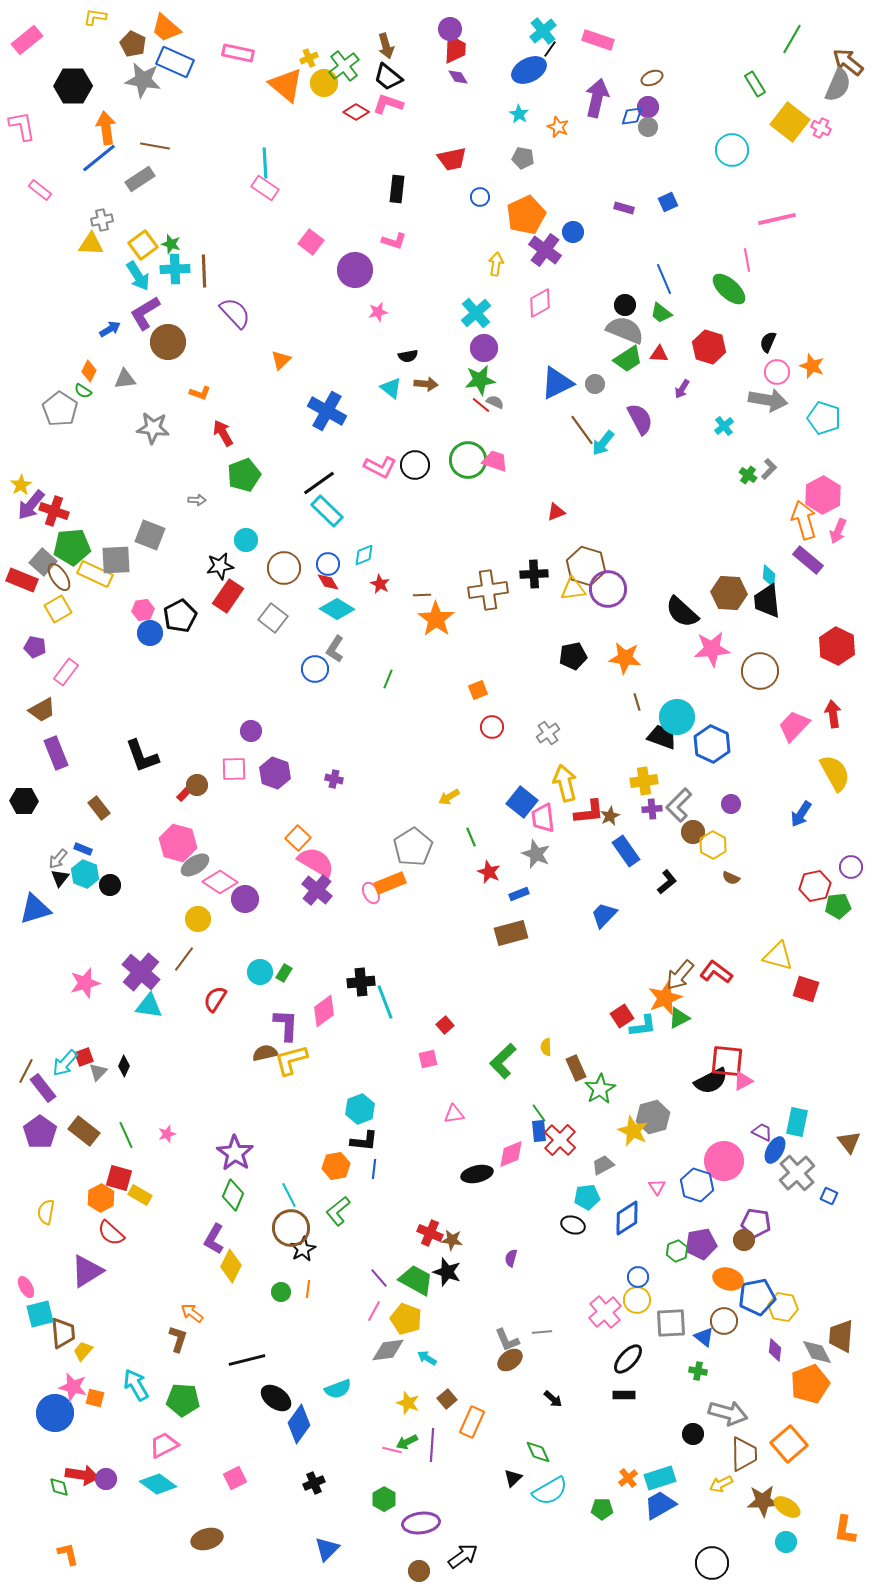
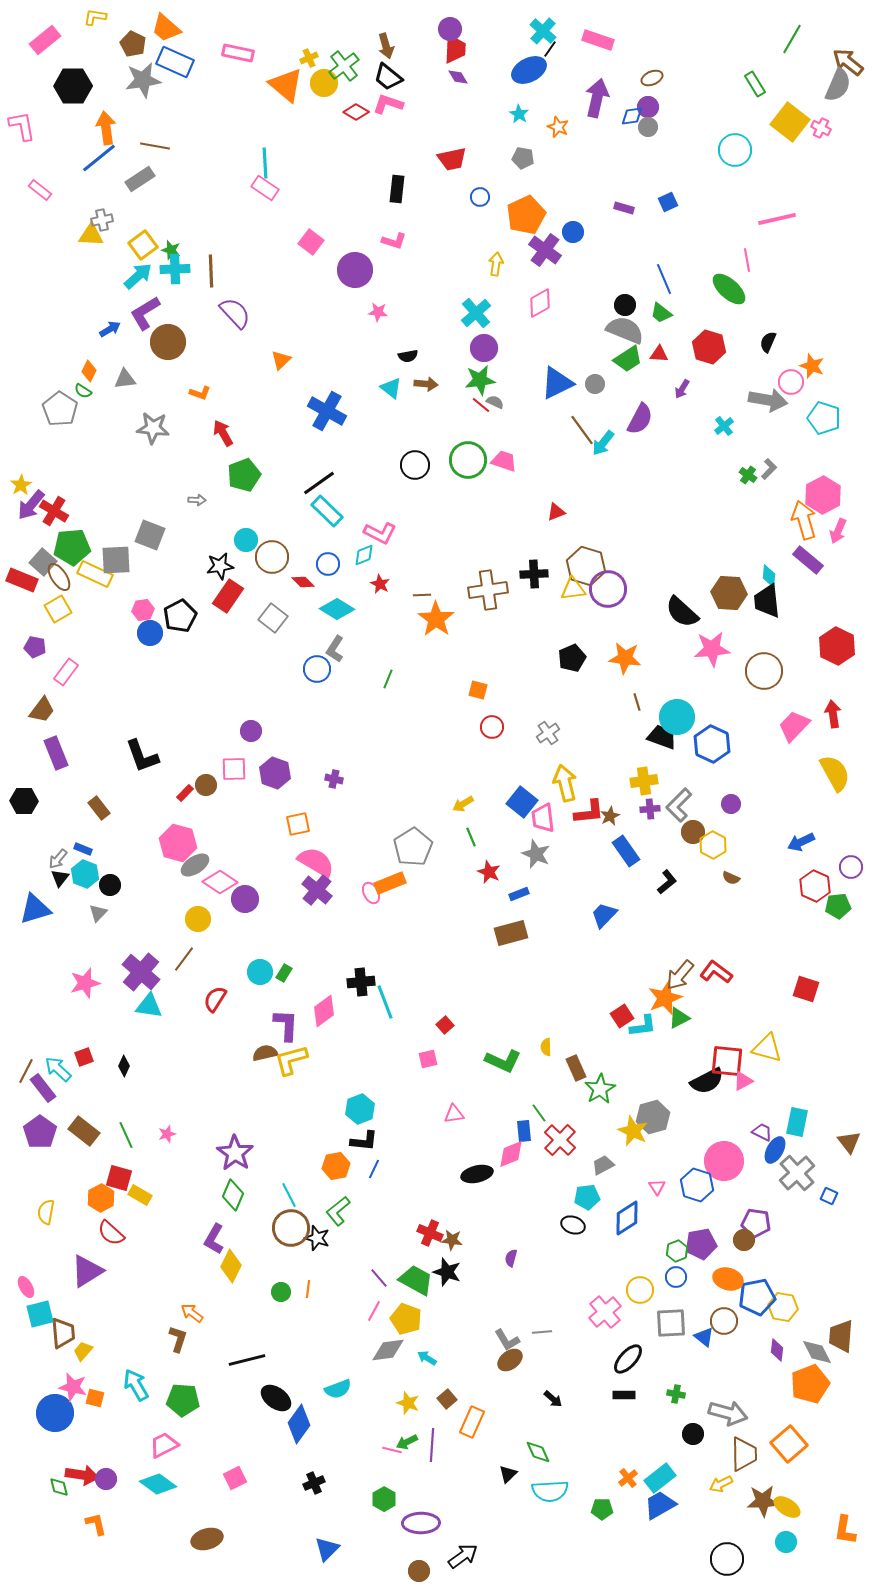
cyan cross at (543, 31): rotated 8 degrees counterclockwise
pink rectangle at (27, 40): moved 18 px right
gray star at (143, 80): rotated 18 degrees counterclockwise
cyan circle at (732, 150): moved 3 px right
yellow triangle at (91, 244): moved 9 px up
green star at (171, 244): moved 6 px down
brown line at (204, 271): moved 7 px right
cyan arrow at (138, 276): rotated 100 degrees counterclockwise
pink star at (378, 312): rotated 18 degrees clockwise
pink circle at (777, 372): moved 14 px right, 10 px down
purple semicircle at (640, 419): rotated 56 degrees clockwise
pink trapezoid at (495, 461): moved 9 px right
pink L-shape at (380, 467): moved 66 px down
red cross at (54, 511): rotated 12 degrees clockwise
brown circle at (284, 568): moved 12 px left, 11 px up
red diamond at (328, 582): moved 25 px left; rotated 15 degrees counterclockwise
black pentagon at (573, 656): moved 1 px left, 2 px down; rotated 12 degrees counterclockwise
blue circle at (315, 669): moved 2 px right
brown circle at (760, 671): moved 4 px right
orange square at (478, 690): rotated 36 degrees clockwise
brown trapezoid at (42, 710): rotated 24 degrees counterclockwise
brown circle at (197, 785): moved 9 px right
yellow arrow at (449, 797): moved 14 px right, 7 px down
purple cross at (652, 809): moved 2 px left
blue arrow at (801, 814): moved 28 px down; rotated 32 degrees clockwise
orange square at (298, 838): moved 14 px up; rotated 35 degrees clockwise
red hexagon at (815, 886): rotated 24 degrees counterclockwise
yellow triangle at (778, 956): moved 11 px left, 92 px down
green L-shape at (503, 1061): rotated 111 degrees counterclockwise
cyan arrow at (65, 1063): moved 7 px left, 6 px down; rotated 92 degrees clockwise
gray triangle at (98, 1072): moved 159 px up
black semicircle at (711, 1081): moved 4 px left
blue rectangle at (539, 1131): moved 15 px left
blue line at (374, 1169): rotated 18 degrees clockwise
black star at (303, 1249): moved 14 px right, 11 px up; rotated 25 degrees counterclockwise
blue circle at (638, 1277): moved 38 px right
yellow circle at (637, 1300): moved 3 px right, 10 px up
gray L-shape at (507, 1340): rotated 8 degrees counterclockwise
purple diamond at (775, 1350): moved 2 px right
green cross at (698, 1371): moved 22 px left, 23 px down
black triangle at (513, 1478): moved 5 px left, 4 px up
cyan rectangle at (660, 1478): rotated 20 degrees counterclockwise
cyan semicircle at (550, 1491): rotated 27 degrees clockwise
purple ellipse at (421, 1523): rotated 6 degrees clockwise
orange L-shape at (68, 1554): moved 28 px right, 30 px up
black circle at (712, 1563): moved 15 px right, 4 px up
